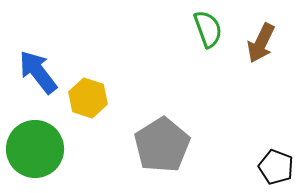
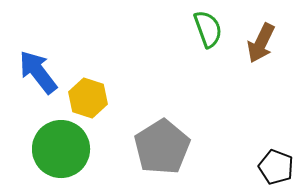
gray pentagon: moved 2 px down
green circle: moved 26 px right
